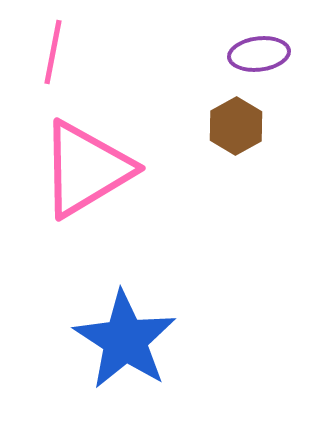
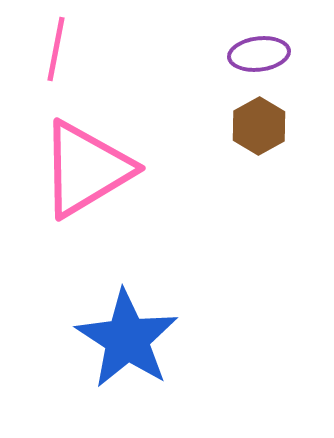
pink line: moved 3 px right, 3 px up
brown hexagon: moved 23 px right
blue star: moved 2 px right, 1 px up
